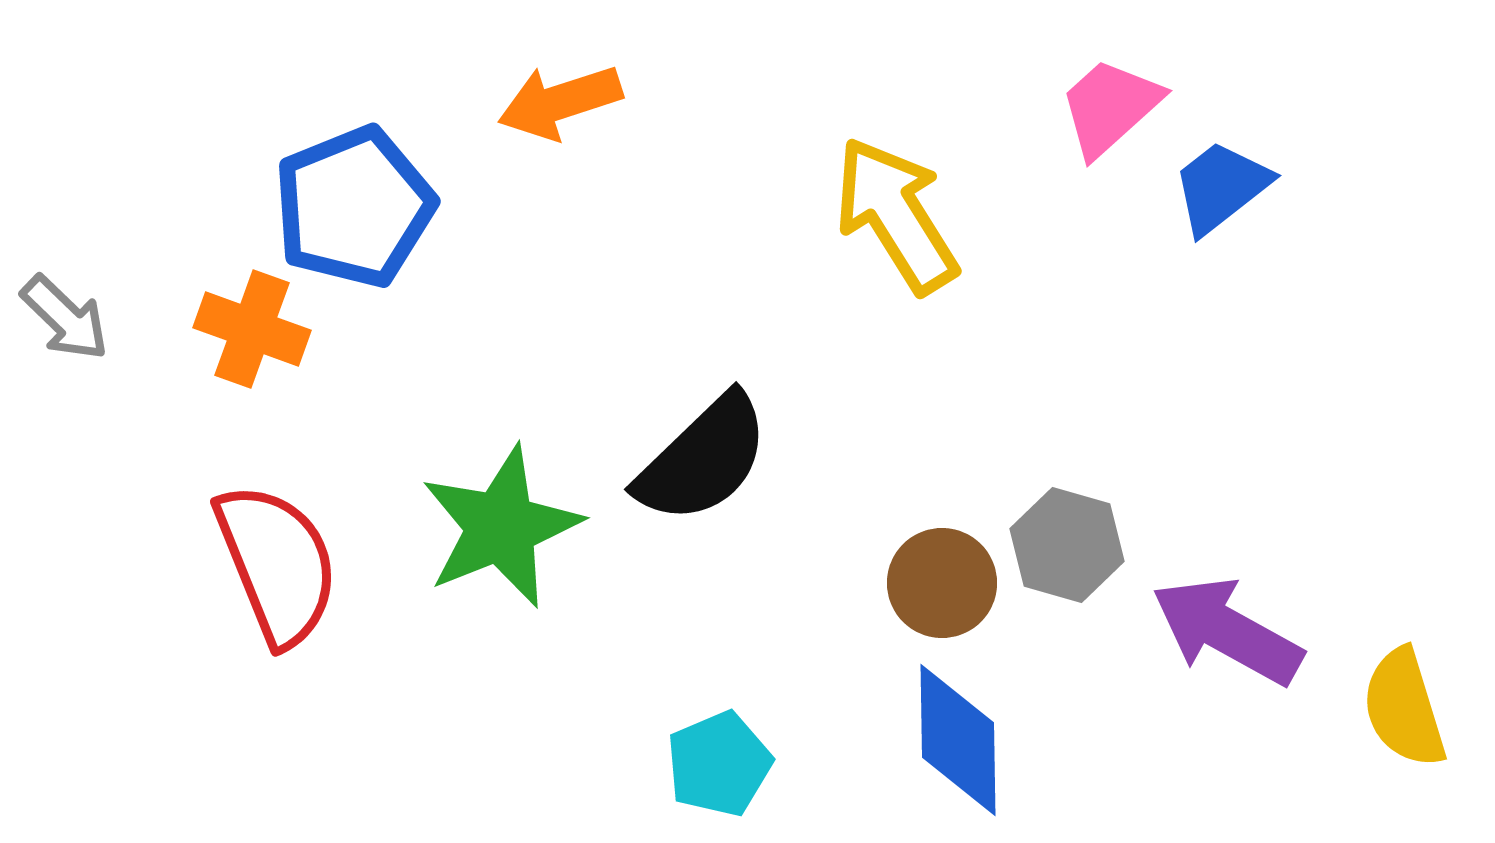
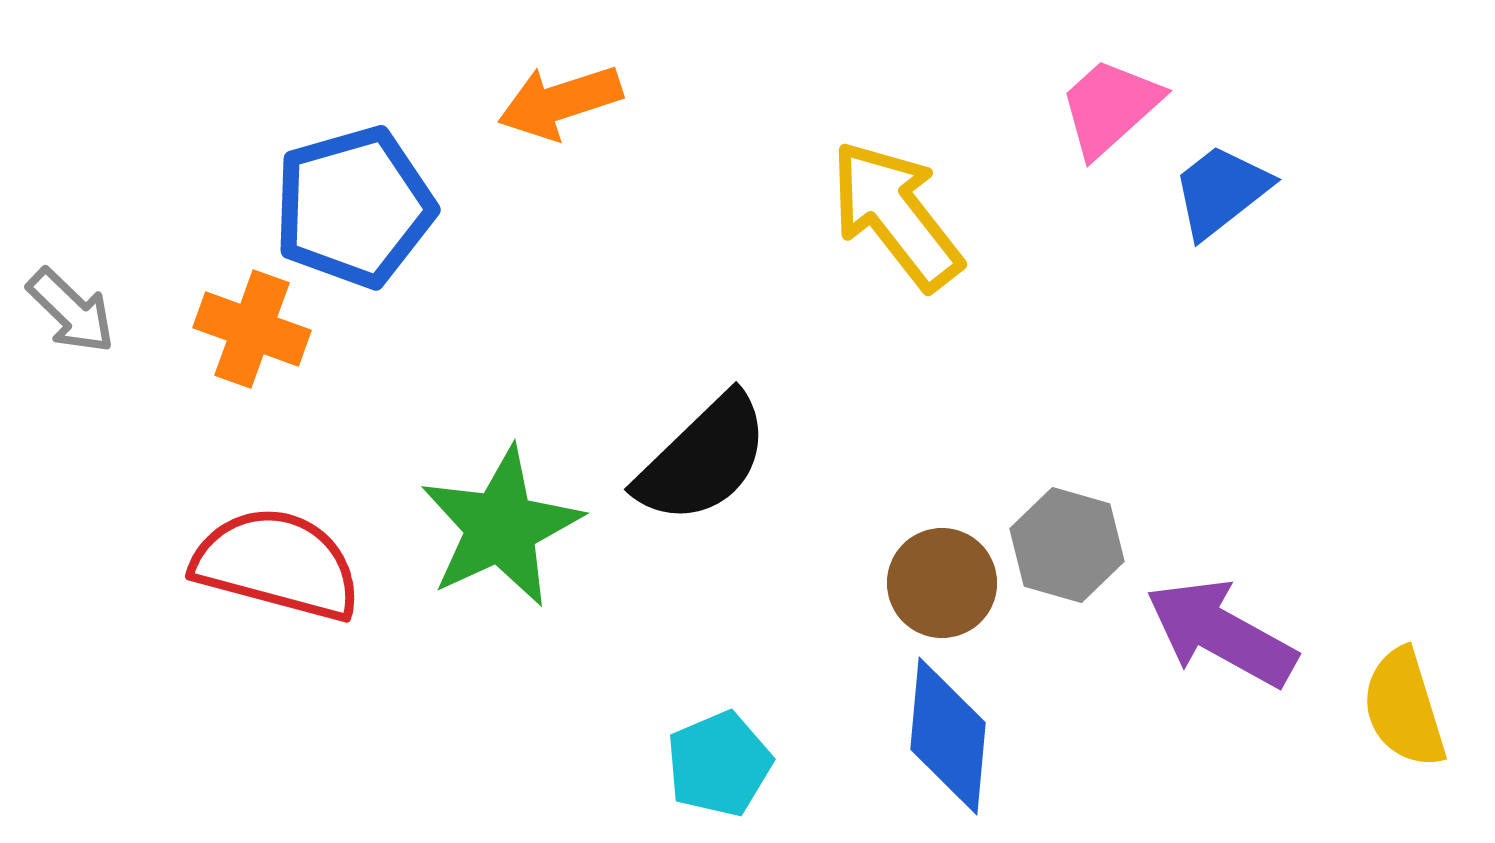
blue trapezoid: moved 4 px down
blue pentagon: rotated 6 degrees clockwise
yellow arrow: rotated 6 degrees counterclockwise
gray arrow: moved 6 px right, 7 px up
green star: rotated 3 degrees counterclockwise
red semicircle: rotated 53 degrees counterclockwise
purple arrow: moved 6 px left, 2 px down
blue diamond: moved 10 px left, 4 px up; rotated 6 degrees clockwise
